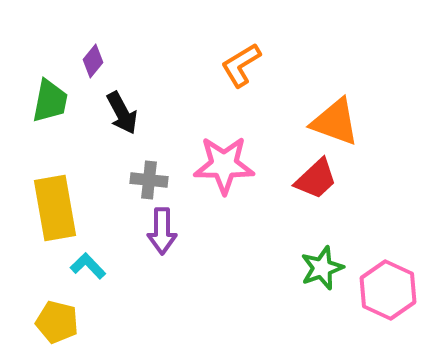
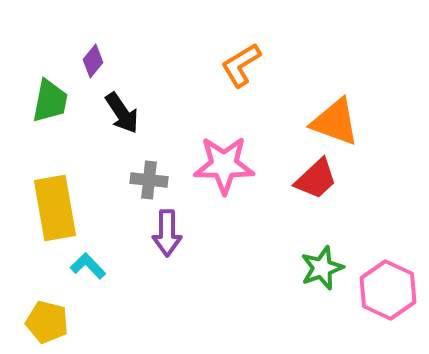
black arrow: rotated 6 degrees counterclockwise
purple arrow: moved 5 px right, 2 px down
yellow pentagon: moved 10 px left
